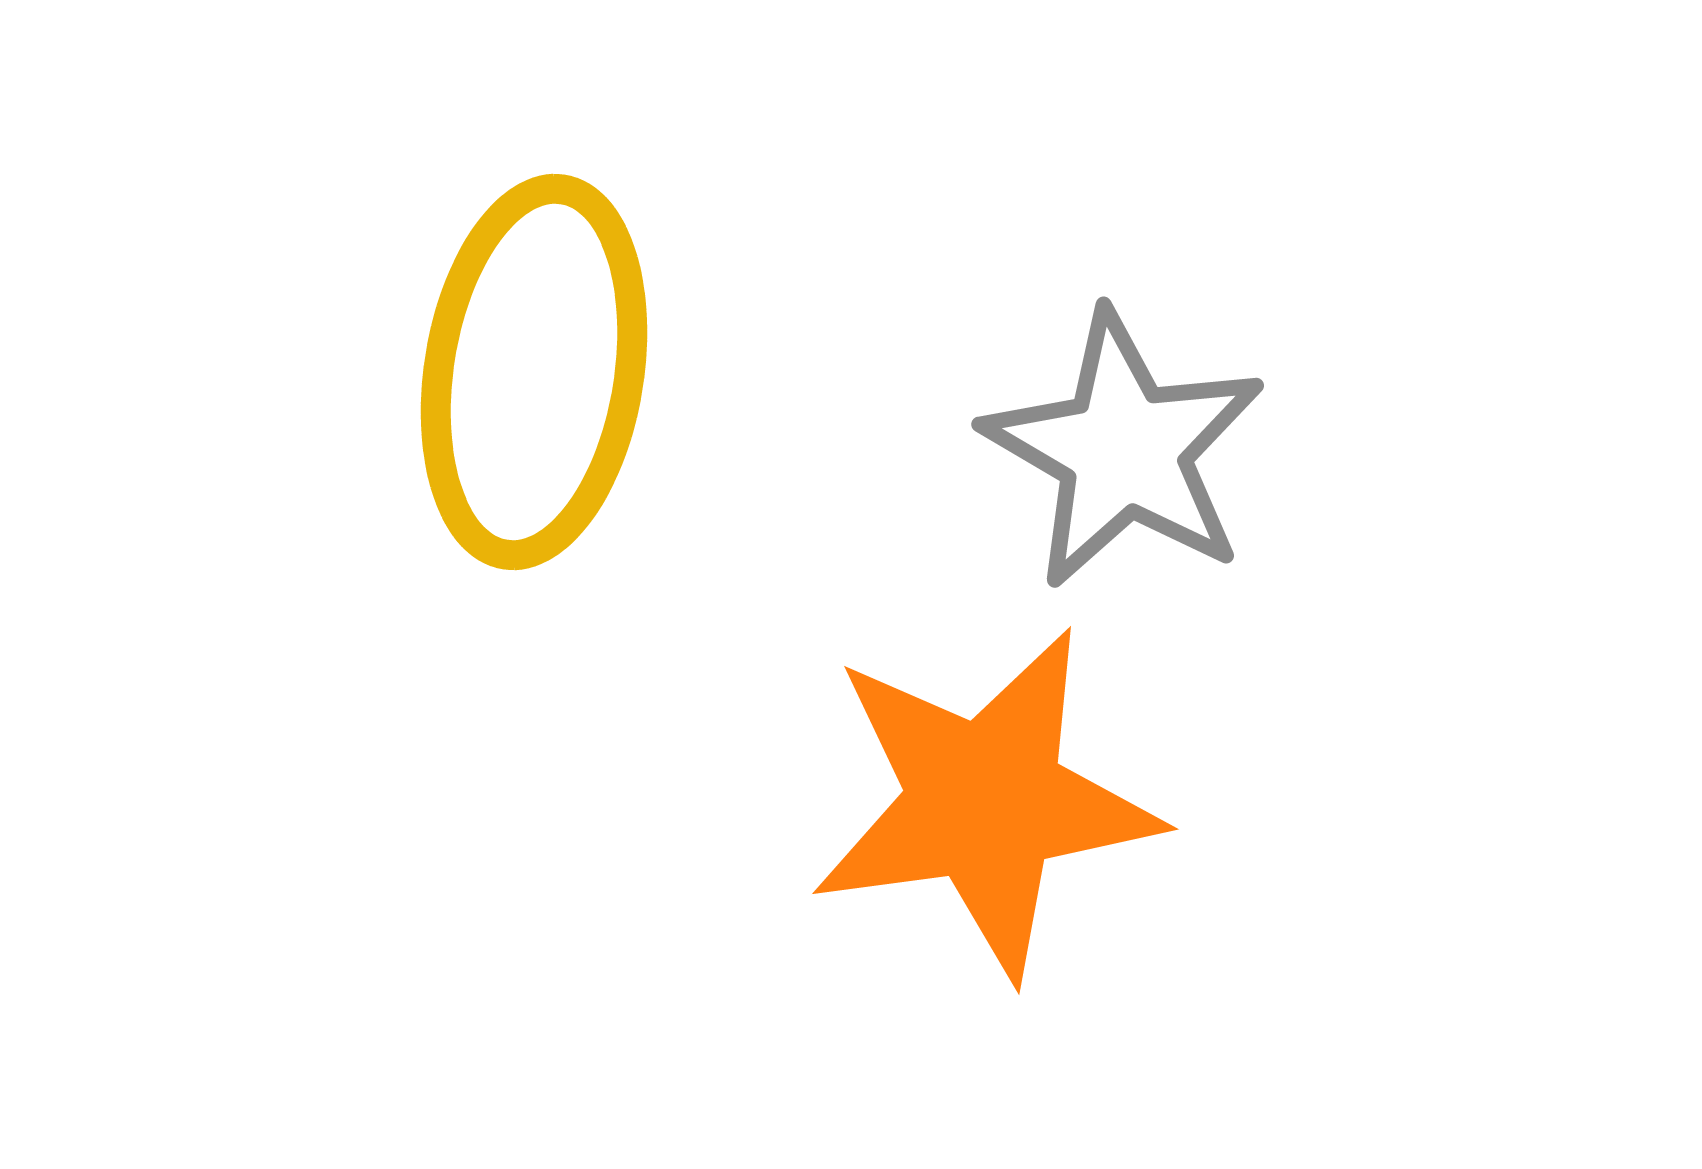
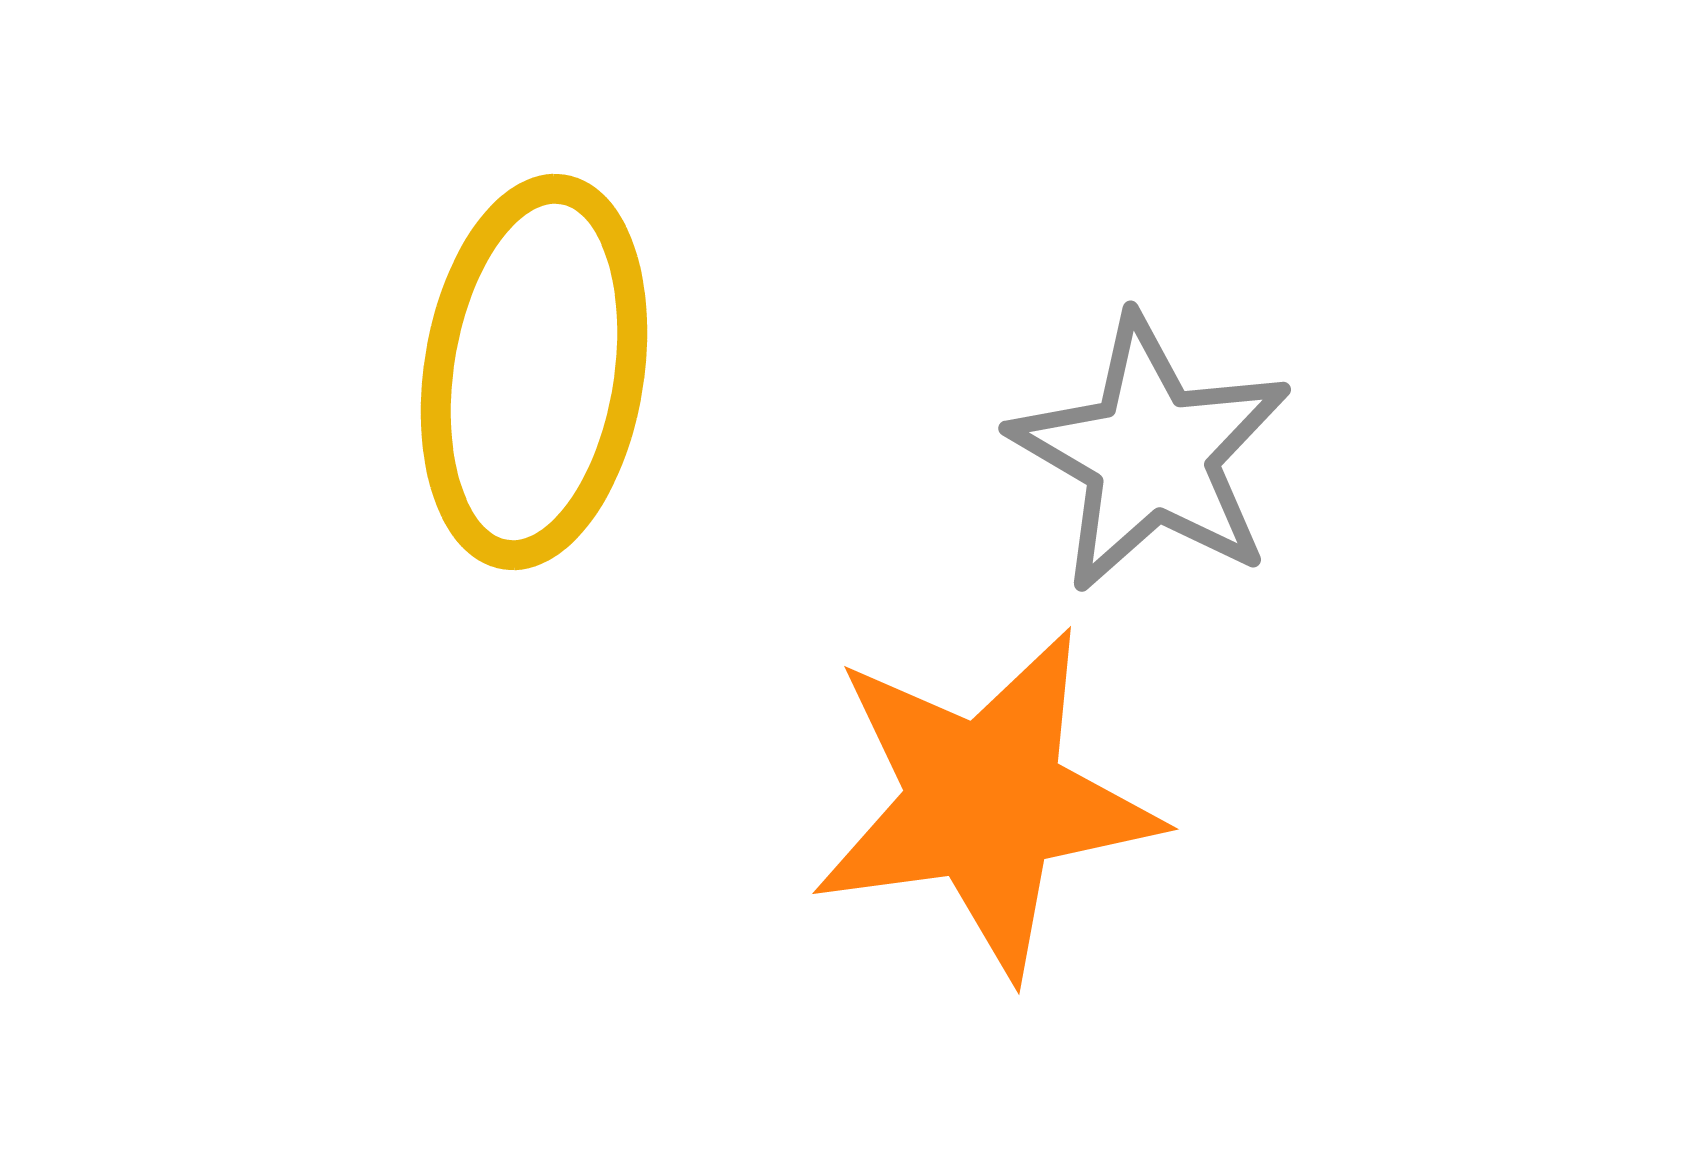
gray star: moved 27 px right, 4 px down
